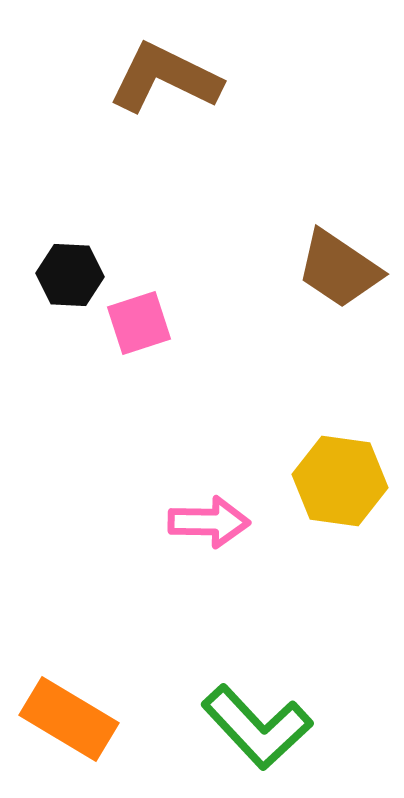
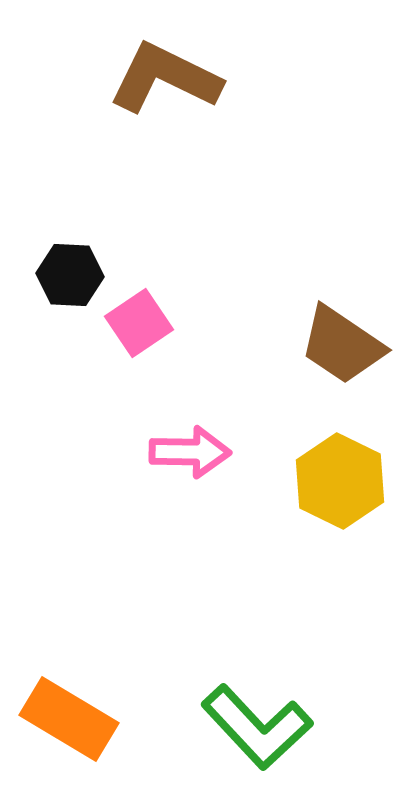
brown trapezoid: moved 3 px right, 76 px down
pink square: rotated 16 degrees counterclockwise
yellow hexagon: rotated 18 degrees clockwise
pink arrow: moved 19 px left, 70 px up
